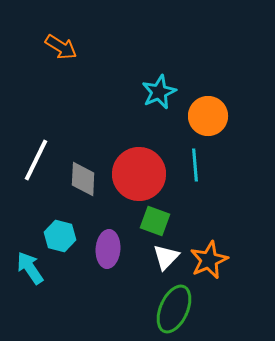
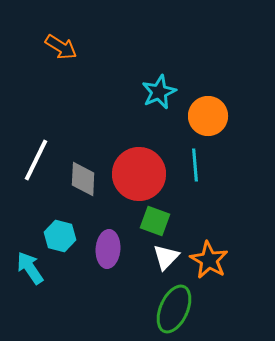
orange star: rotated 18 degrees counterclockwise
